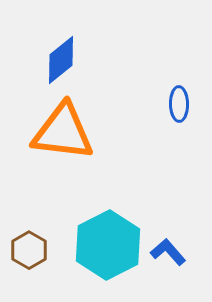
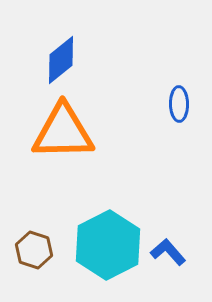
orange triangle: rotated 8 degrees counterclockwise
brown hexagon: moved 5 px right; rotated 12 degrees counterclockwise
